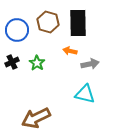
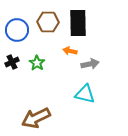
brown hexagon: rotated 15 degrees counterclockwise
